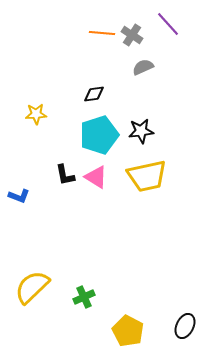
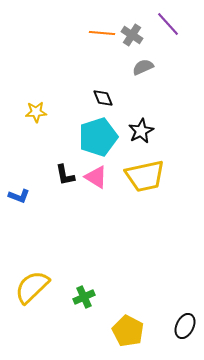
black diamond: moved 9 px right, 4 px down; rotated 75 degrees clockwise
yellow star: moved 2 px up
black star: rotated 20 degrees counterclockwise
cyan pentagon: moved 1 px left, 2 px down
yellow trapezoid: moved 2 px left
